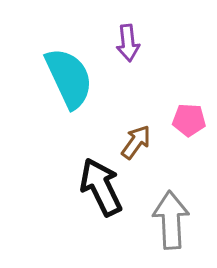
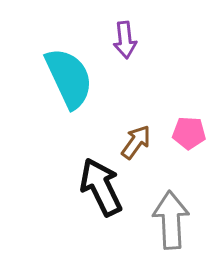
purple arrow: moved 3 px left, 3 px up
pink pentagon: moved 13 px down
